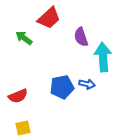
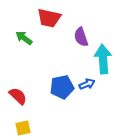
red trapezoid: rotated 55 degrees clockwise
cyan arrow: moved 2 px down
blue arrow: rotated 35 degrees counterclockwise
red semicircle: rotated 114 degrees counterclockwise
